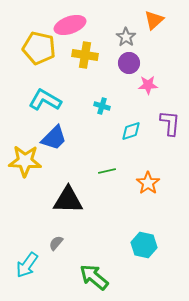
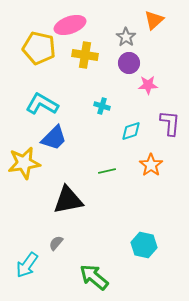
cyan L-shape: moved 3 px left, 4 px down
yellow star: moved 1 px left, 2 px down; rotated 12 degrees counterclockwise
orange star: moved 3 px right, 18 px up
black triangle: rotated 12 degrees counterclockwise
